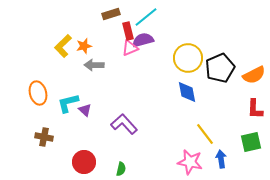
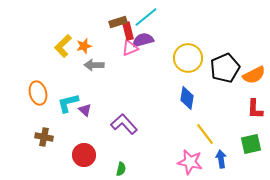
brown rectangle: moved 7 px right, 8 px down
black pentagon: moved 5 px right
blue diamond: moved 6 px down; rotated 20 degrees clockwise
green square: moved 2 px down
red circle: moved 7 px up
